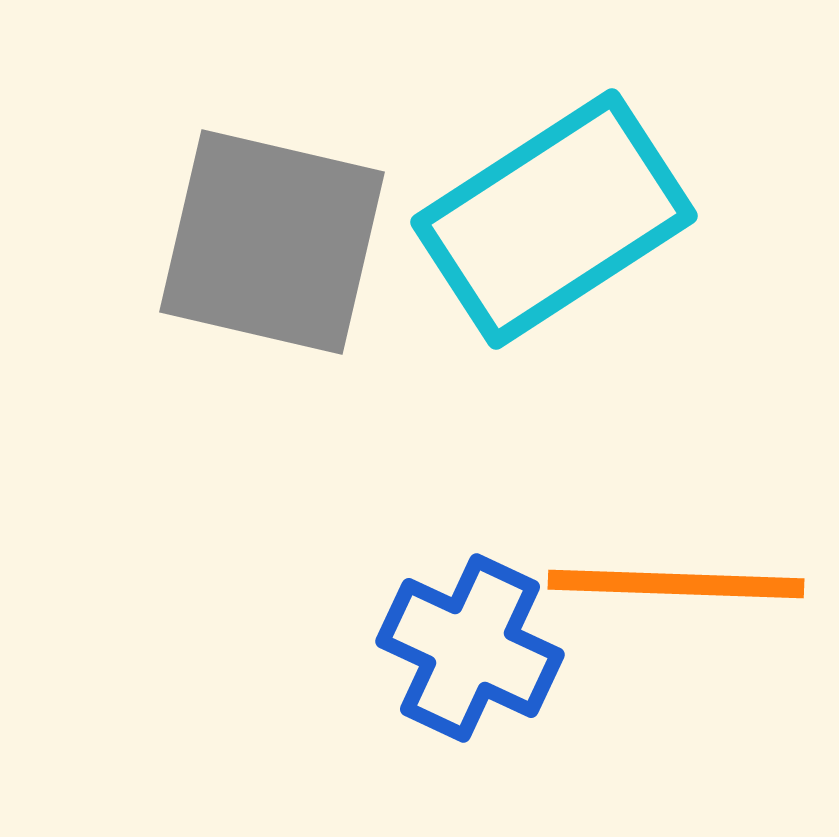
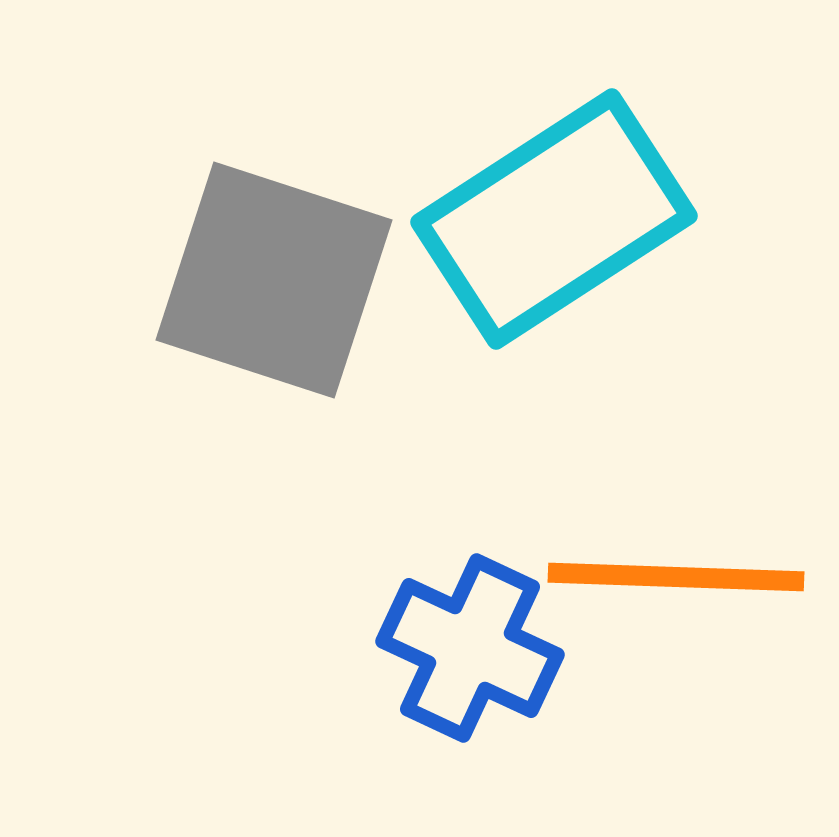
gray square: moved 2 px right, 38 px down; rotated 5 degrees clockwise
orange line: moved 7 px up
